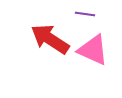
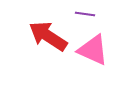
red arrow: moved 2 px left, 3 px up
